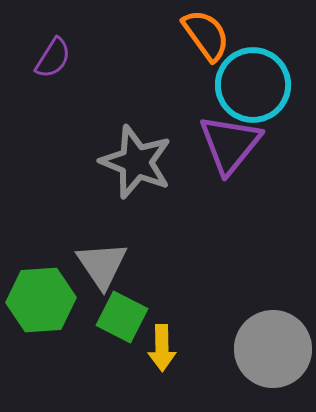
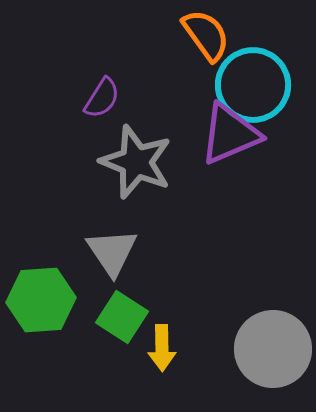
purple semicircle: moved 49 px right, 40 px down
purple triangle: moved 10 px up; rotated 28 degrees clockwise
gray triangle: moved 10 px right, 13 px up
green square: rotated 6 degrees clockwise
